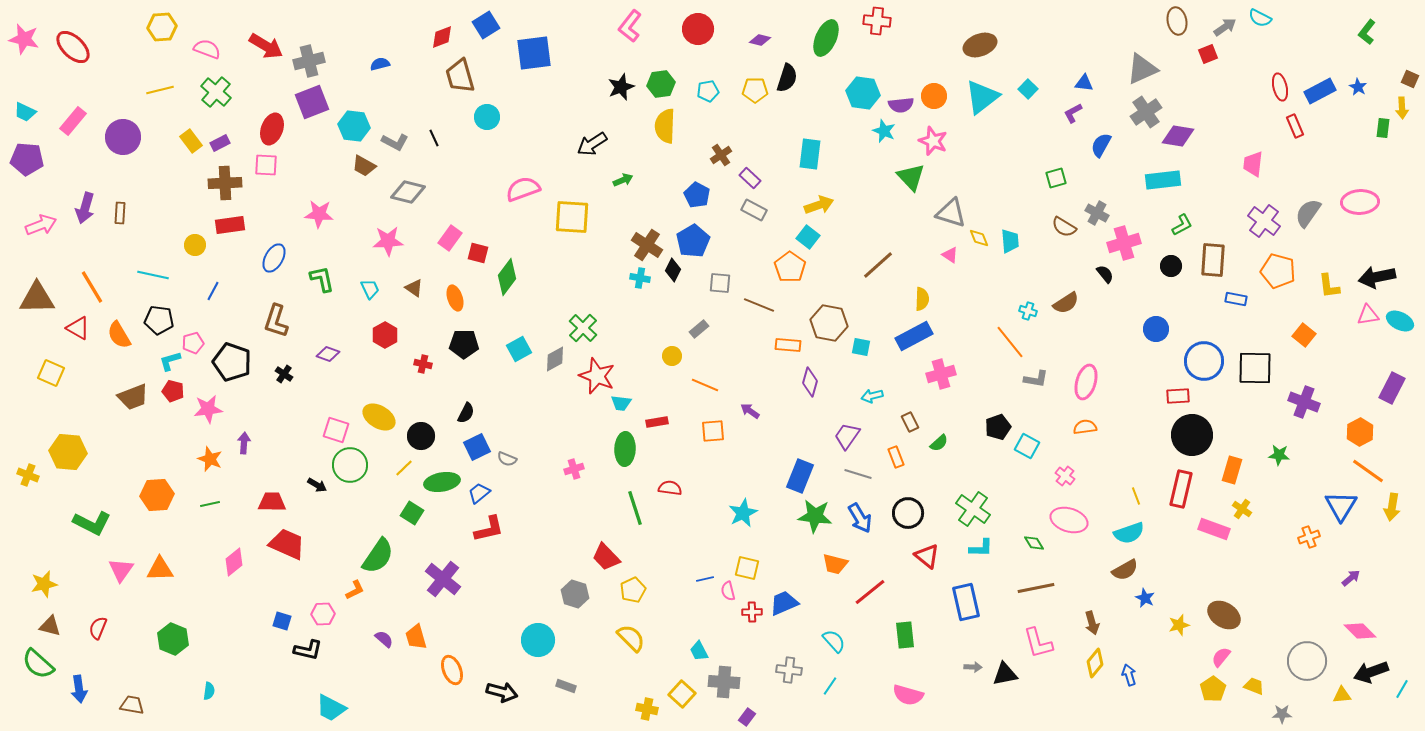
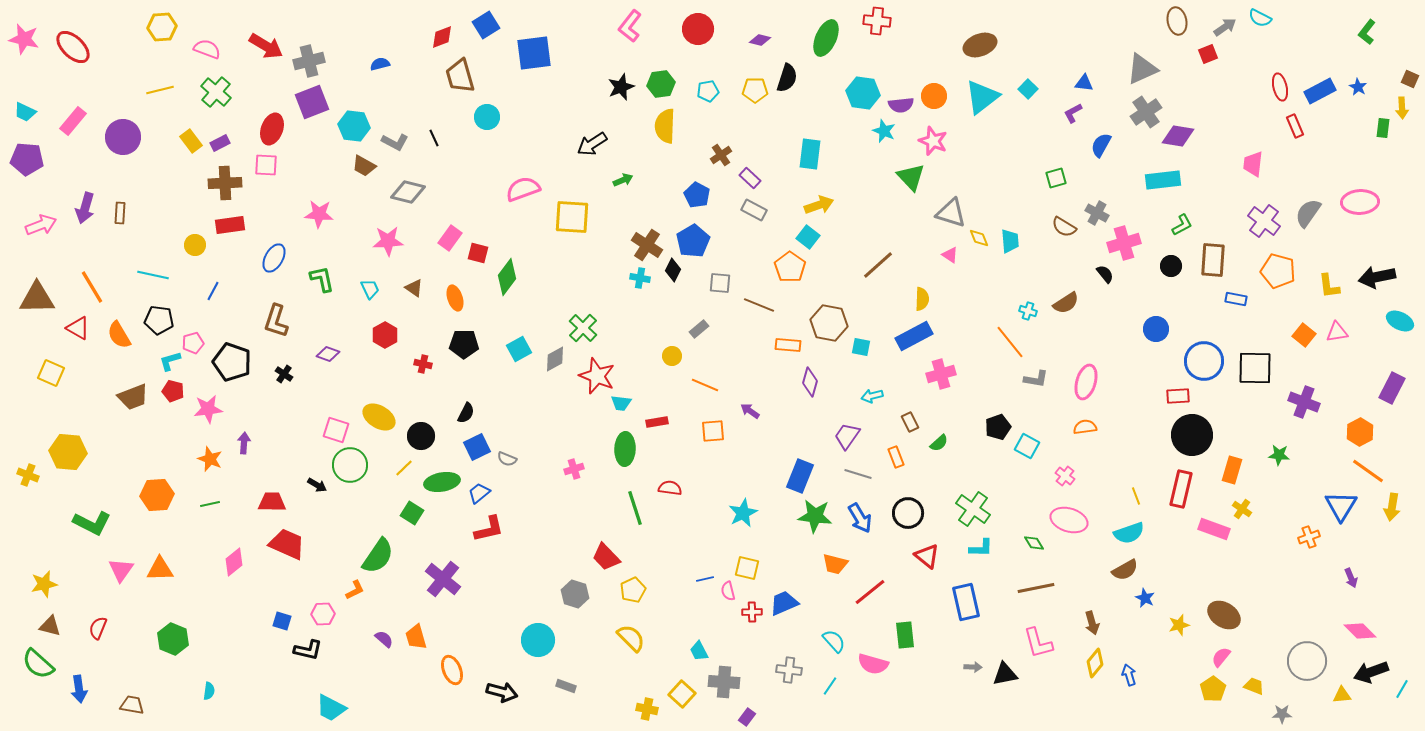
pink triangle at (1368, 315): moved 31 px left, 17 px down
purple arrow at (1351, 578): rotated 108 degrees clockwise
pink semicircle at (908, 695): moved 35 px left, 31 px up
